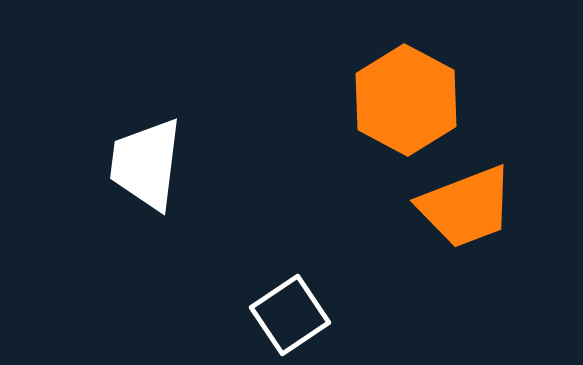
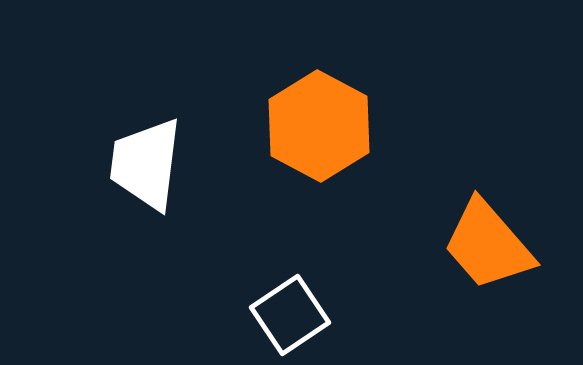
orange hexagon: moved 87 px left, 26 px down
orange trapezoid: moved 22 px right, 38 px down; rotated 70 degrees clockwise
